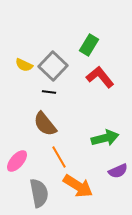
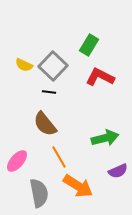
red L-shape: rotated 24 degrees counterclockwise
